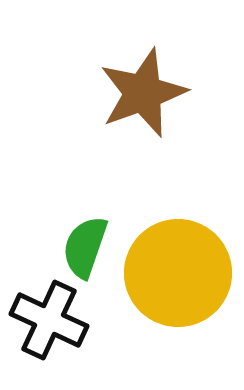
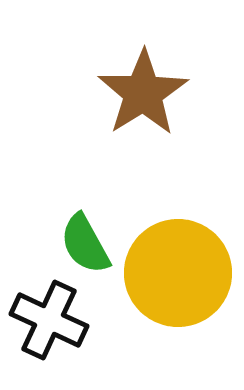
brown star: rotated 12 degrees counterclockwise
green semicircle: moved 3 px up; rotated 48 degrees counterclockwise
